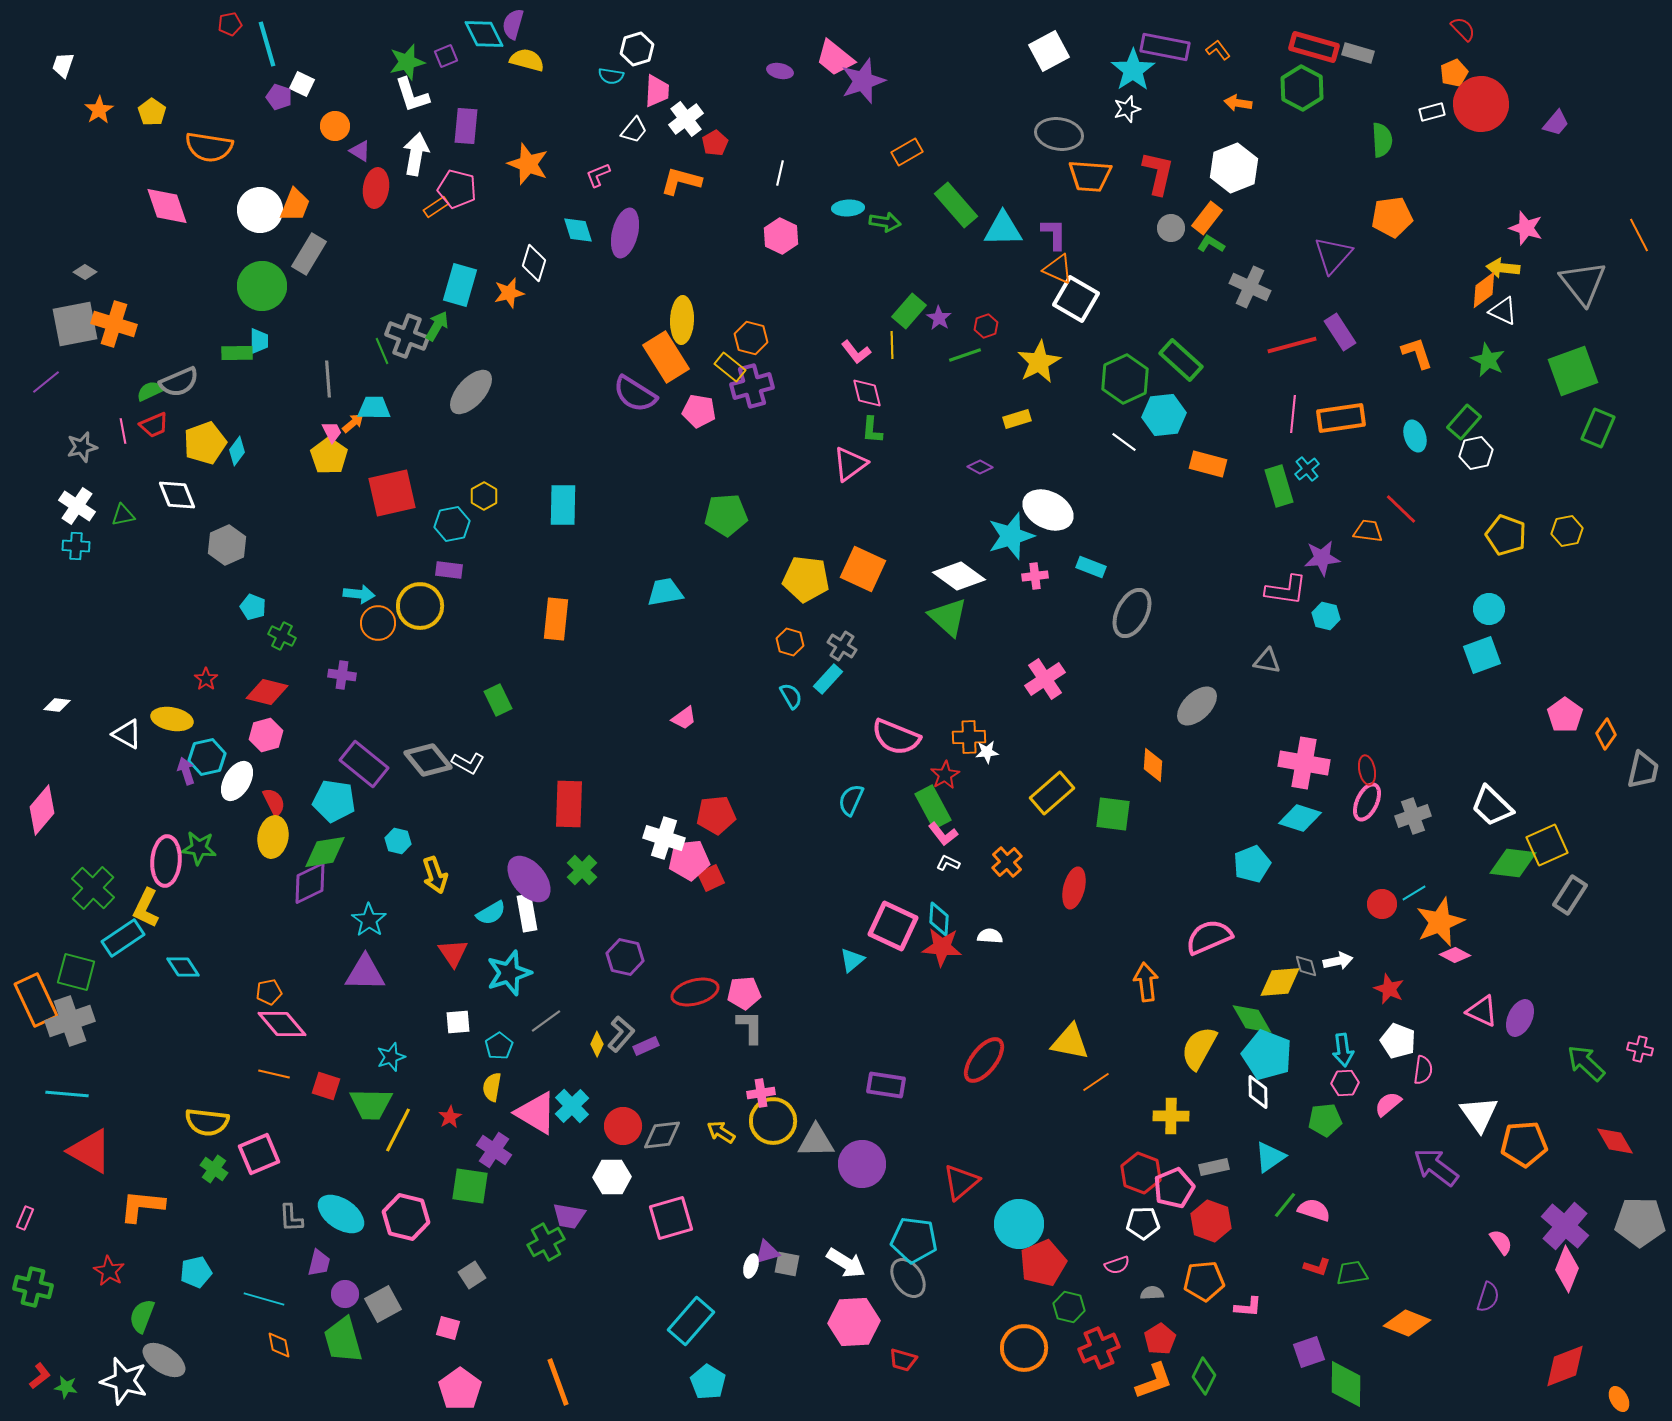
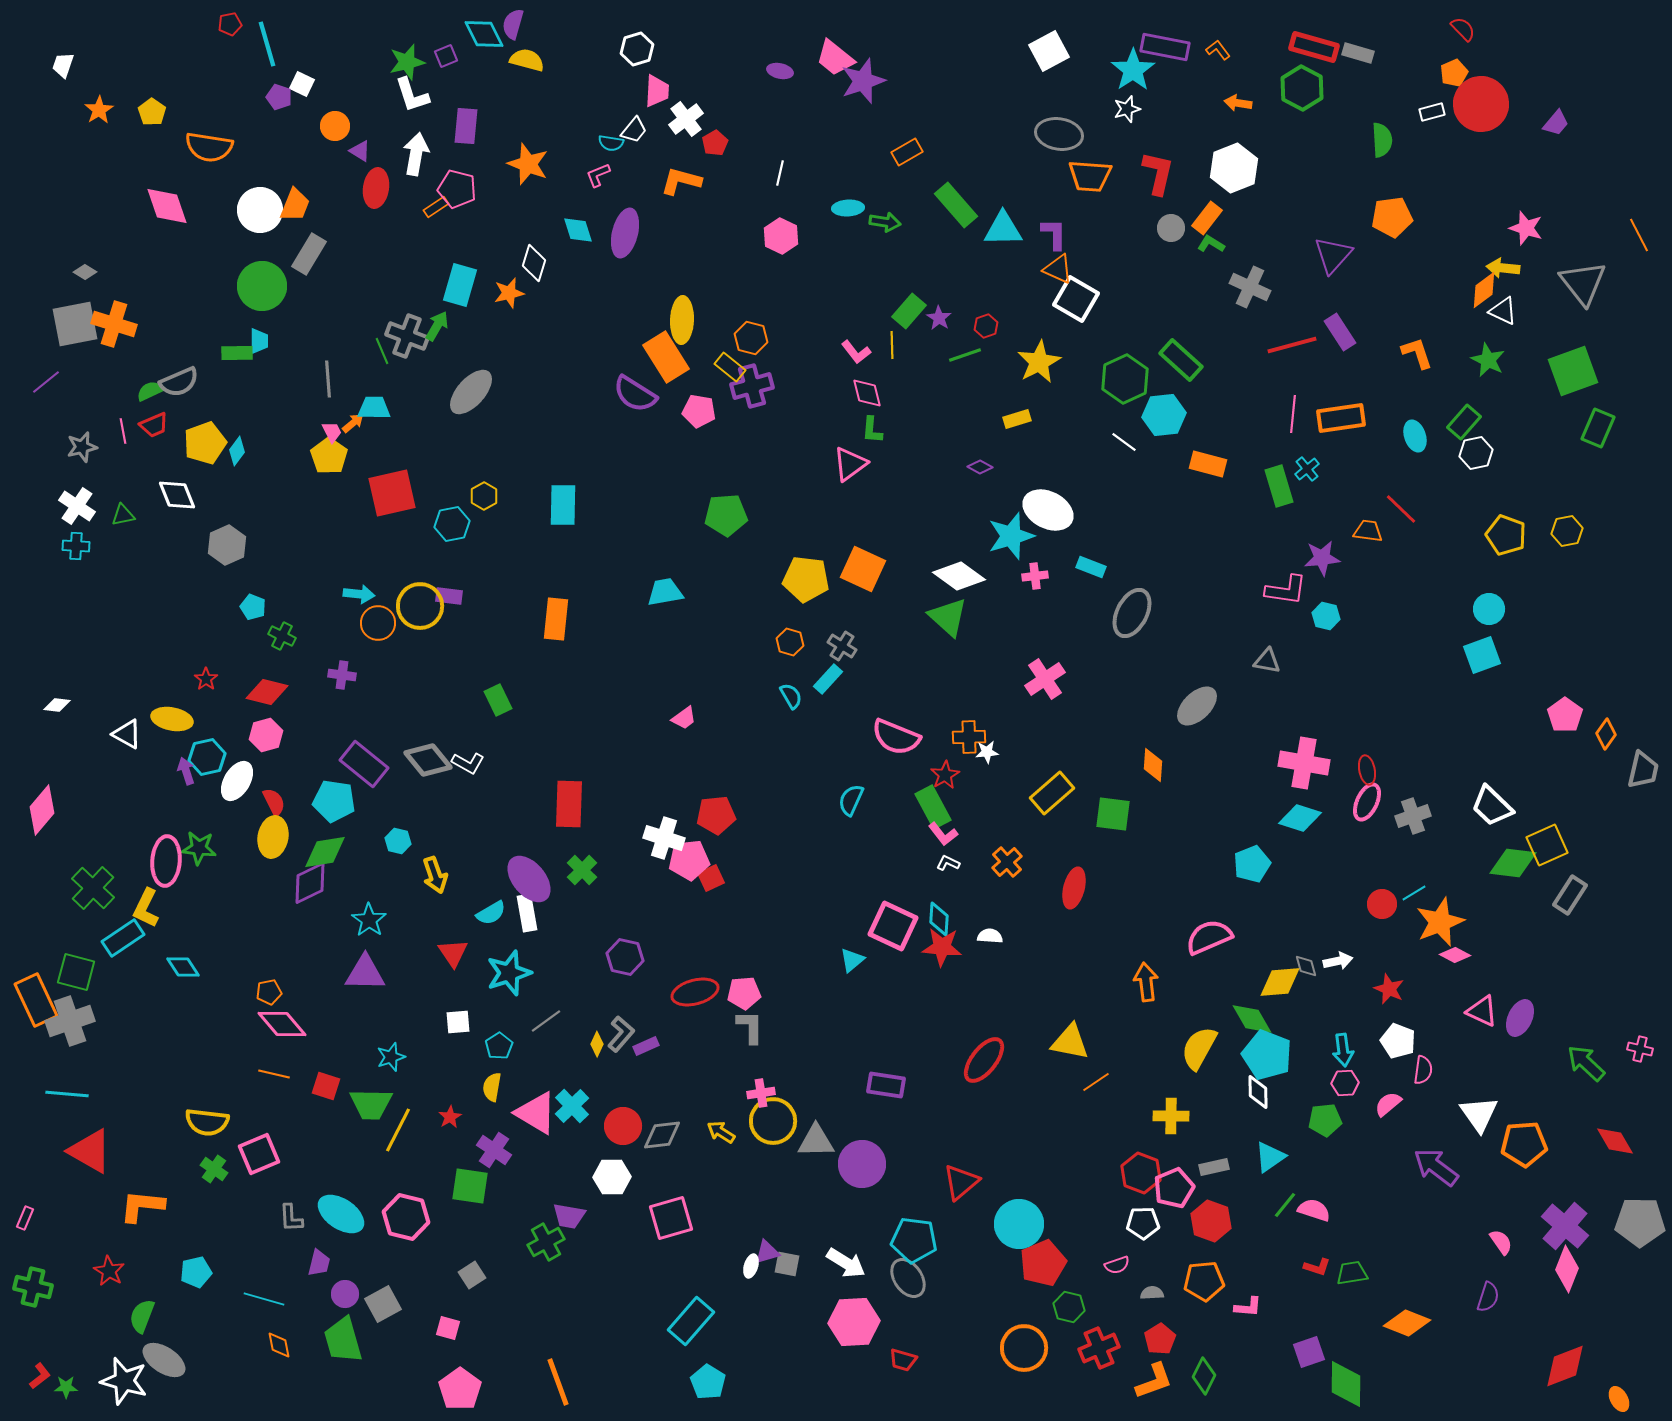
cyan semicircle at (611, 76): moved 67 px down
purple rectangle at (449, 570): moved 26 px down
green star at (66, 1387): rotated 10 degrees counterclockwise
